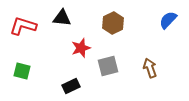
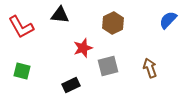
black triangle: moved 2 px left, 3 px up
red L-shape: moved 2 px left, 1 px down; rotated 136 degrees counterclockwise
red star: moved 2 px right
black rectangle: moved 1 px up
